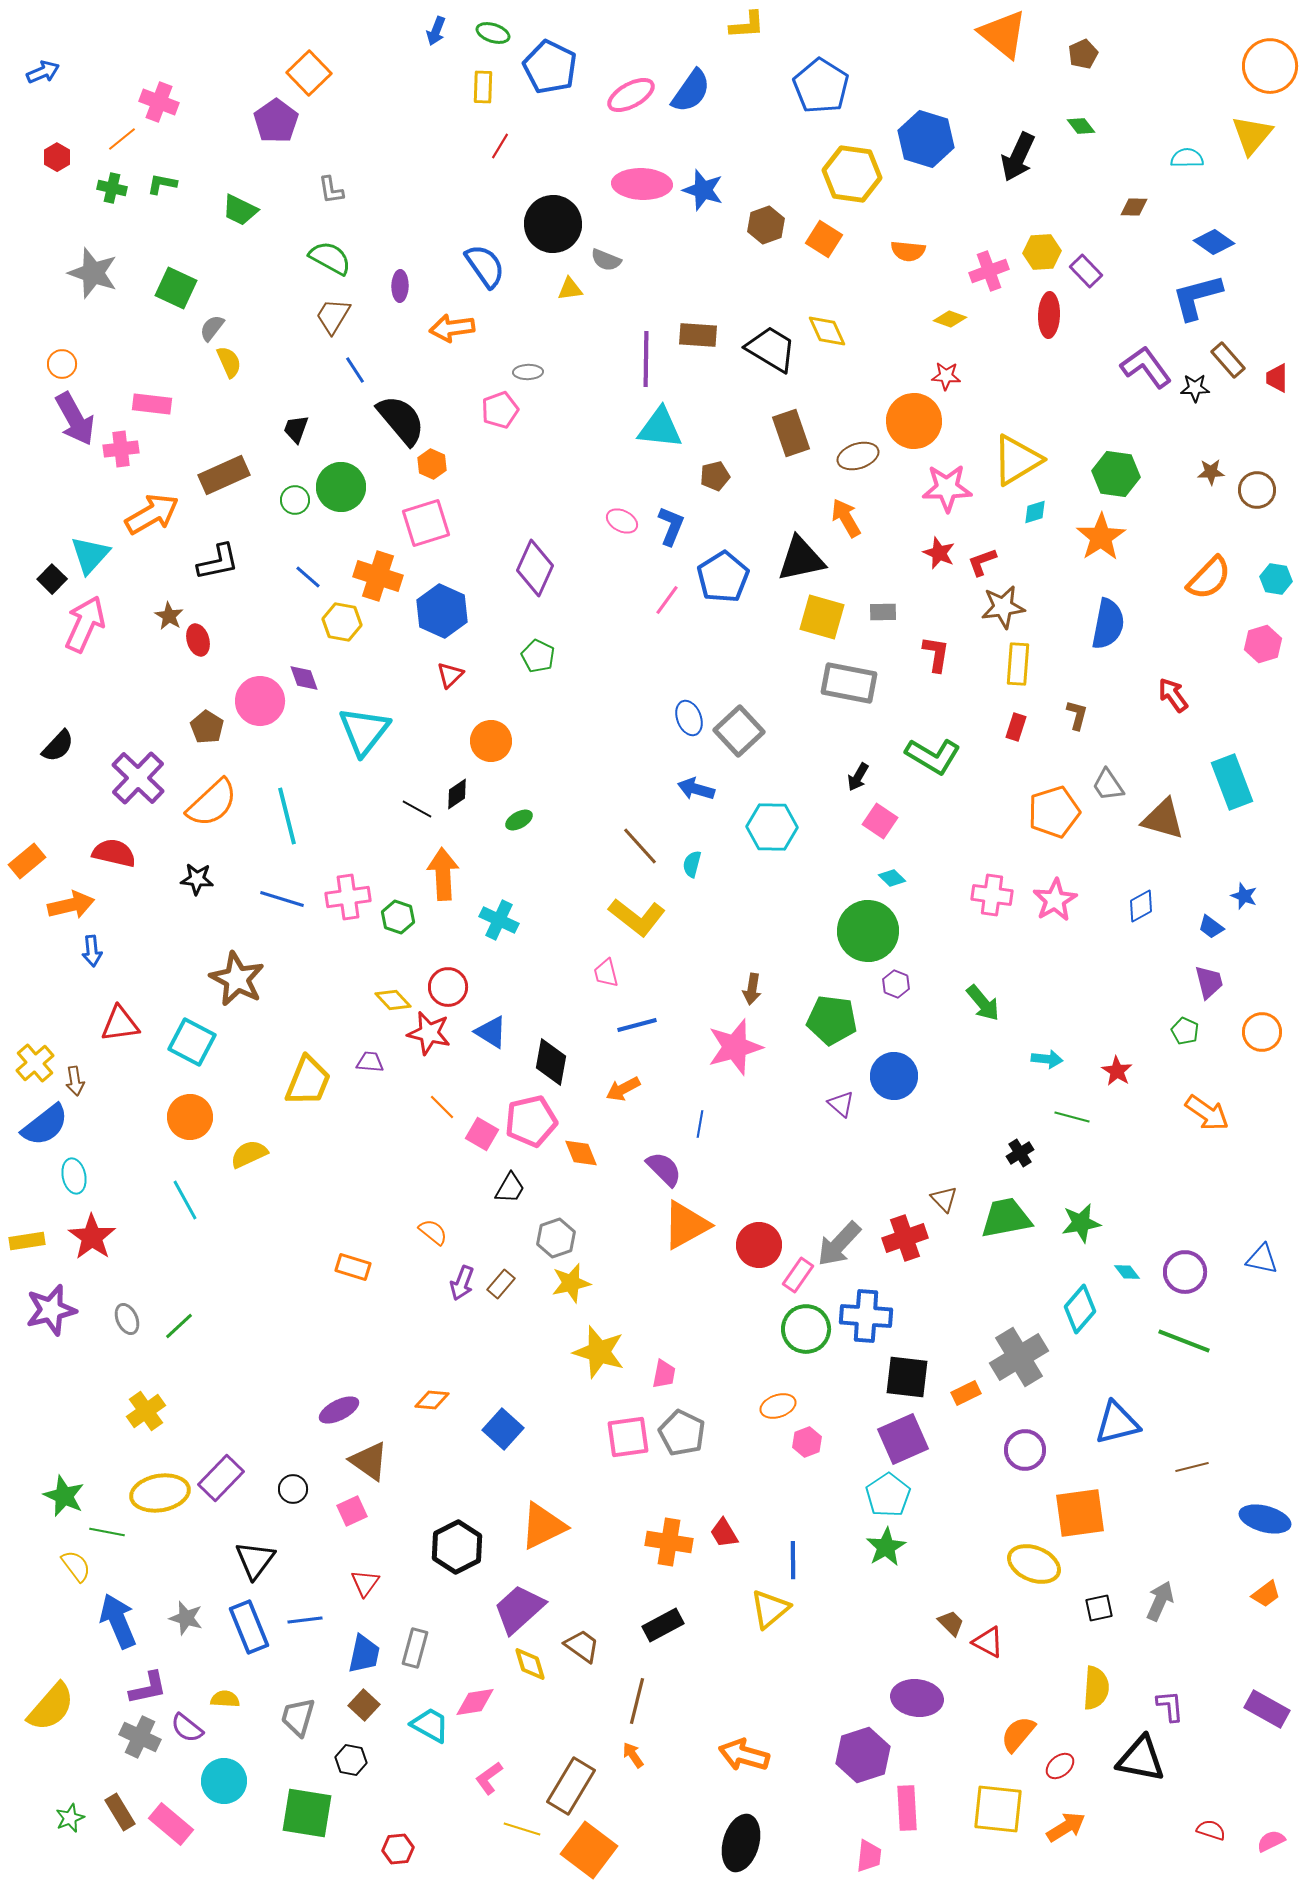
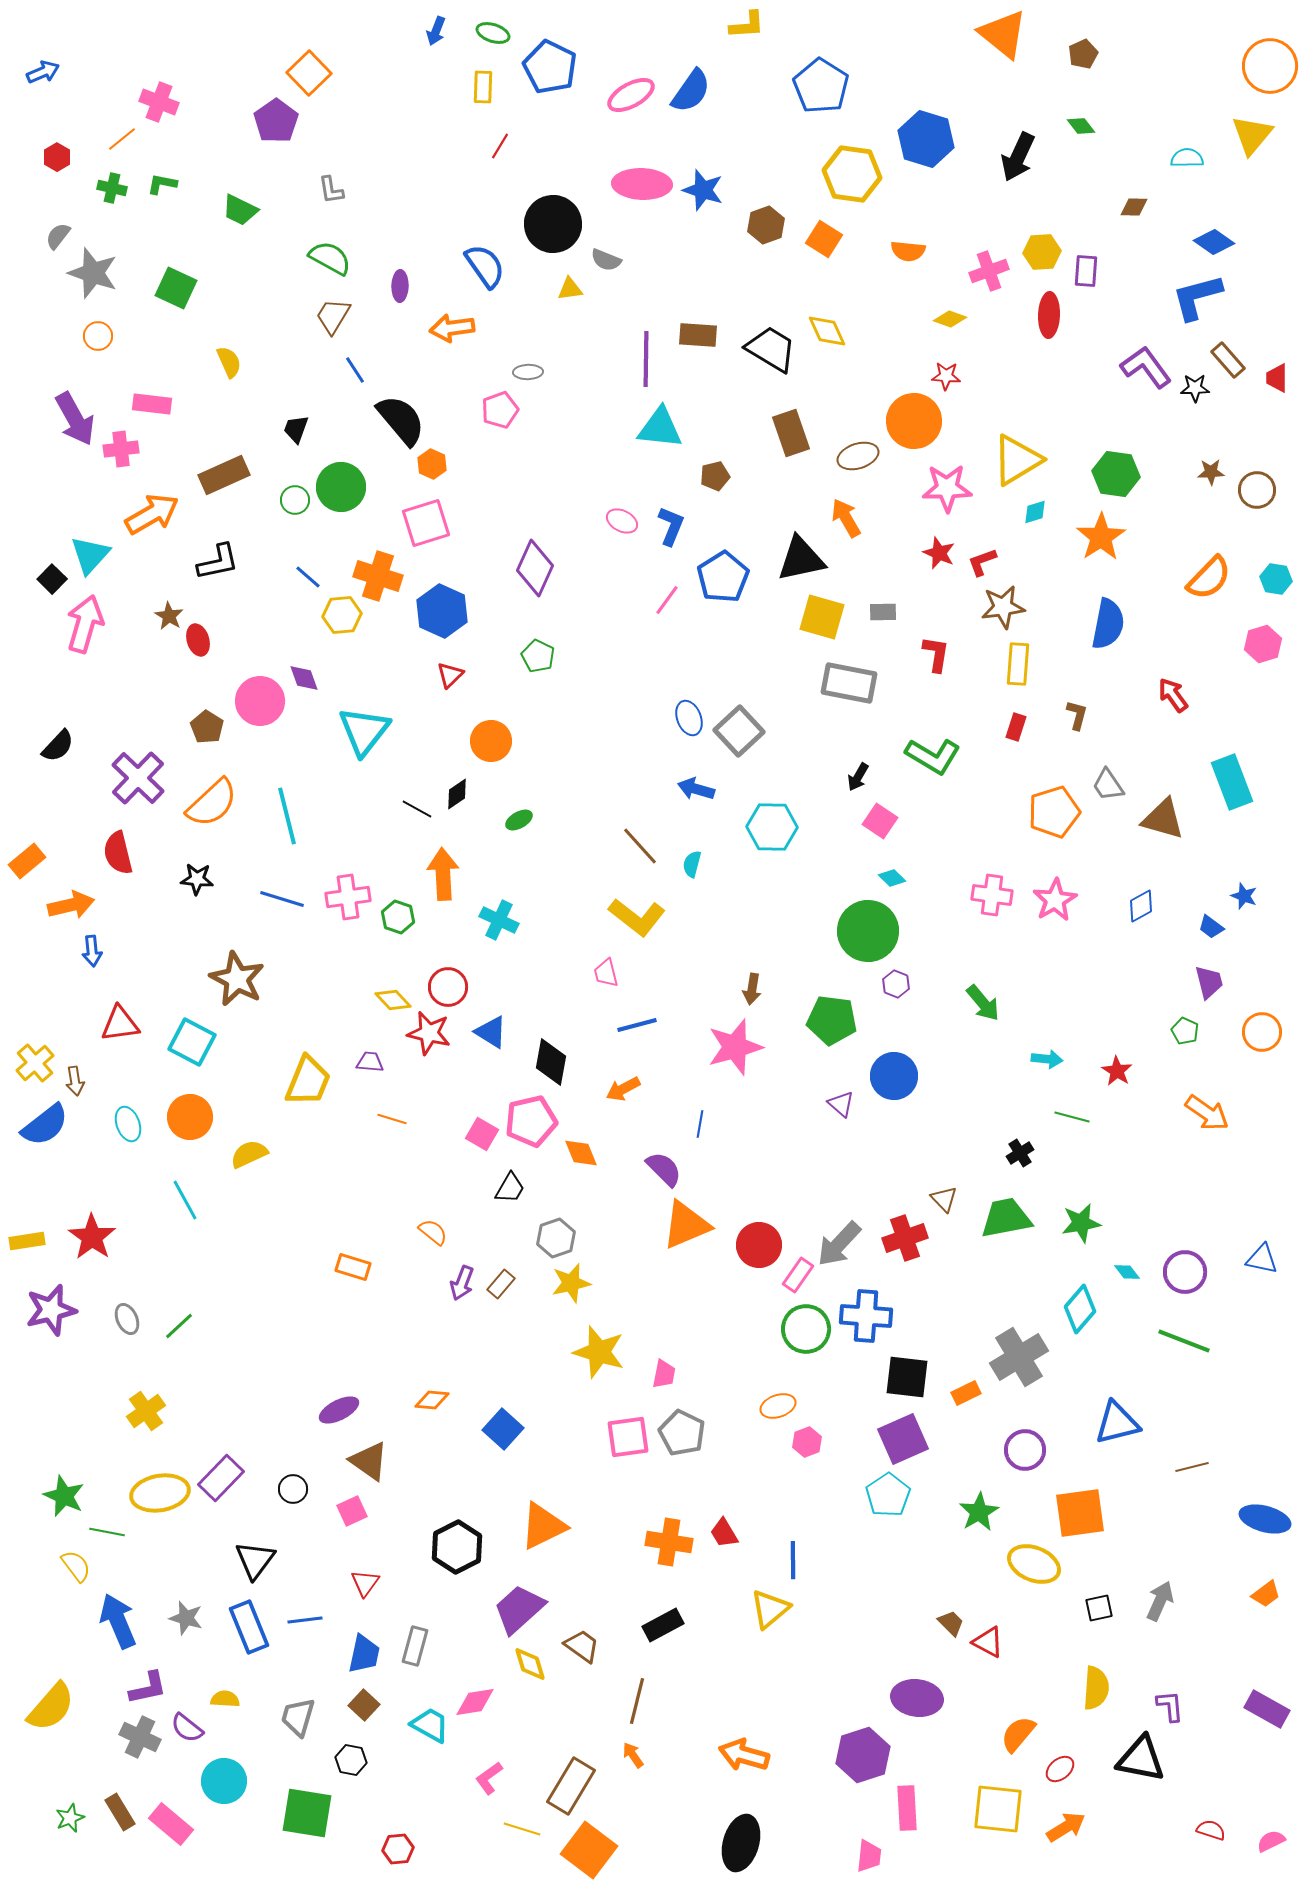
purple rectangle at (1086, 271): rotated 48 degrees clockwise
gray semicircle at (212, 328): moved 154 px left, 92 px up
orange circle at (62, 364): moved 36 px right, 28 px up
yellow hexagon at (342, 622): moved 7 px up; rotated 15 degrees counterclockwise
pink arrow at (85, 624): rotated 8 degrees counterclockwise
red semicircle at (114, 853): moved 4 px right; rotated 117 degrees counterclockwise
orange line at (442, 1107): moved 50 px left, 12 px down; rotated 28 degrees counterclockwise
cyan ellipse at (74, 1176): moved 54 px right, 52 px up; rotated 8 degrees counterclockwise
orange triangle at (686, 1225): rotated 6 degrees clockwise
green star at (886, 1547): moved 93 px right, 35 px up
gray rectangle at (415, 1648): moved 2 px up
red ellipse at (1060, 1766): moved 3 px down
